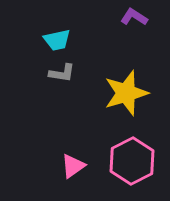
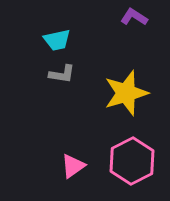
gray L-shape: moved 1 px down
